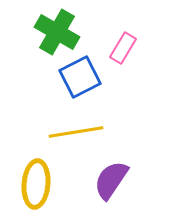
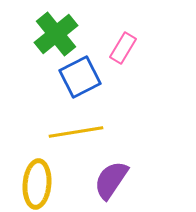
green cross: moved 1 px left, 2 px down; rotated 21 degrees clockwise
yellow ellipse: moved 1 px right
